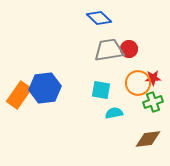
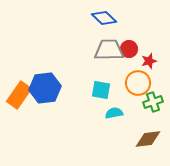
blue diamond: moved 5 px right
gray trapezoid: rotated 8 degrees clockwise
red star: moved 4 px left, 17 px up; rotated 14 degrees counterclockwise
